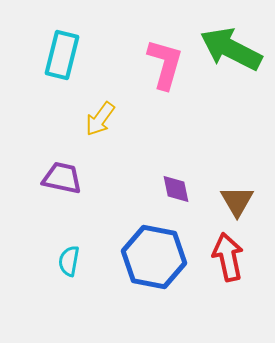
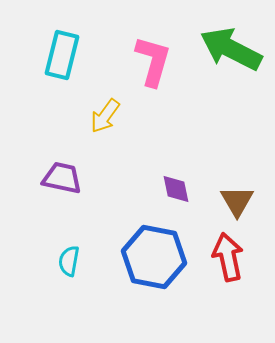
pink L-shape: moved 12 px left, 3 px up
yellow arrow: moved 5 px right, 3 px up
